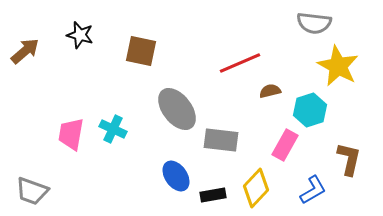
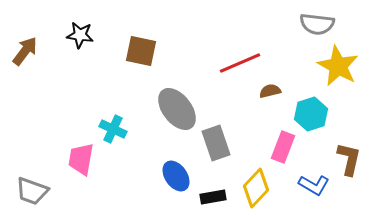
gray semicircle: moved 3 px right, 1 px down
black star: rotated 8 degrees counterclockwise
brown arrow: rotated 12 degrees counterclockwise
cyan hexagon: moved 1 px right, 4 px down
pink trapezoid: moved 10 px right, 25 px down
gray rectangle: moved 5 px left, 3 px down; rotated 64 degrees clockwise
pink rectangle: moved 2 px left, 2 px down; rotated 8 degrees counterclockwise
blue L-shape: moved 1 px right, 5 px up; rotated 60 degrees clockwise
black rectangle: moved 2 px down
